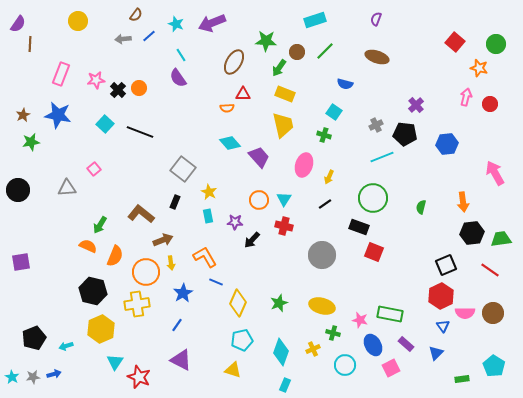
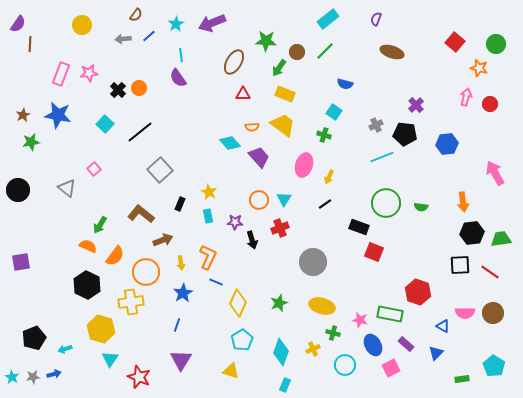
cyan rectangle at (315, 20): moved 13 px right, 1 px up; rotated 20 degrees counterclockwise
yellow circle at (78, 21): moved 4 px right, 4 px down
cyan star at (176, 24): rotated 21 degrees clockwise
cyan line at (181, 55): rotated 24 degrees clockwise
brown ellipse at (377, 57): moved 15 px right, 5 px up
pink star at (96, 80): moved 7 px left, 7 px up
orange semicircle at (227, 108): moved 25 px right, 19 px down
yellow trapezoid at (283, 125): rotated 40 degrees counterclockwise
black line at (140, 132): rotated 60 degrees counterclockwise
gray square at (183, 169): moved 23 px left, 1 px down; rotated 10 degrees clockwise
gray triangle at (67, 188): rotated 42 degrees clockwise
green circle at (373, 198): moved 13 px right, 5 px down
black rectangle at (175, 202): moved 5 px right, 2 px down
green semicircle at (421, 207): rotated 96 degrees counterclockwise
red cross at (284, 226): moved 4 px left, 2 px down; rotated 36 degrees counterclockwise
black arrow at (252, 240): rotated 60 degrees counterclockwise
gray circle at (322, 255): moved 9 px left, 7 px down
orange semicircle at (115, 256): rotated 15 degrees clockwise
orange L-shape at (205, 257): moved 3 px right; rotated 55 degrees clockwise
yellow arrow at (171, 263): moved 10 px right
black square at (446, 265): moved 14 px right; rotated 20 degrees clockwise
red line at (490, 270): moved 2 px down
black hexagon at (93, 291): moved 6 px left, 6 px up; rotated 12 degrees clockwise
red hexagon at (441, 296): moved 23 px left, 4 px up; rotated 15 degrees counterclockwise
yellow cross at (137, 304): moved 6 px left, 2 px up
blue line at (177, 325): rotated 16 degrees counterclockwise
blue triangle at (443, 326): rotated 24 degrees counterclockwise
yellow hexagon at (101, 329): rotated 20 degrees counterclockwise
cyan pentagon at (242, 340): rotated 20 degrees counterclockwise
cyan arrow at (66, 346): moved 1 px left, 3 px down
purple triangle at (181, 360): rotated 35 degrees clockwise
cyan triangle at (115, 362): moved 5 px left, 3 px up
yellow triangle at (233, 370): moved 2 px left, 1 px down
